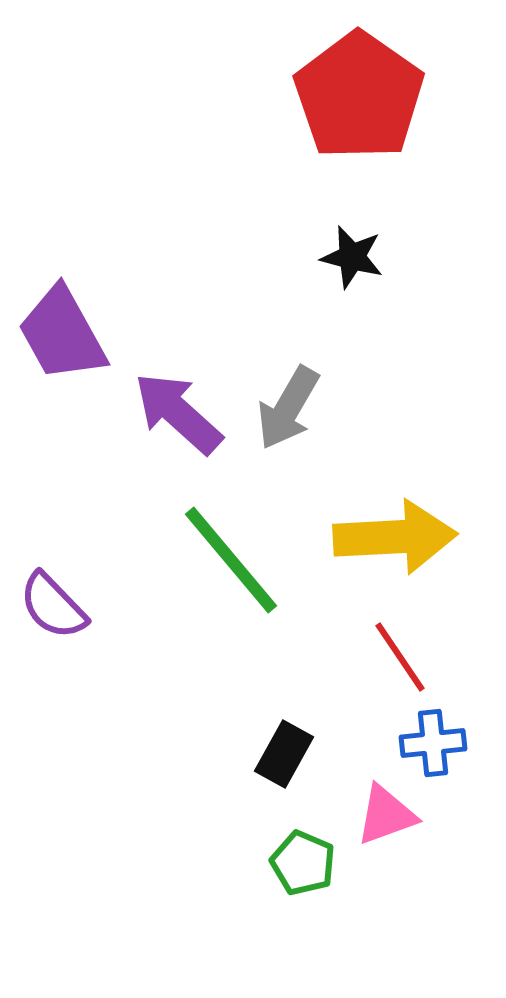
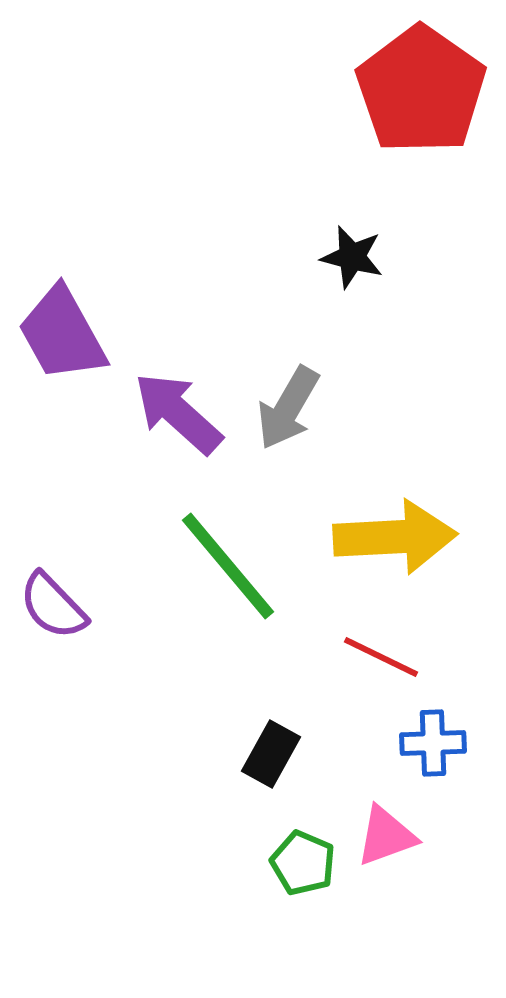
red pentagon: moved 62 px right, 6 px up
green line: moved 3 px left, 6 px down
red line: moved 19 px left; rotated 30 degrees counterclockwise
blue cross: rotated 4 degrees clockwise
black rectangle: moved 13 px left
pink triangle: moved 21 px down
